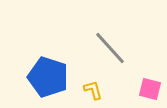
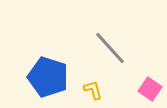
pink square: rotated 20 degrees clockwise
